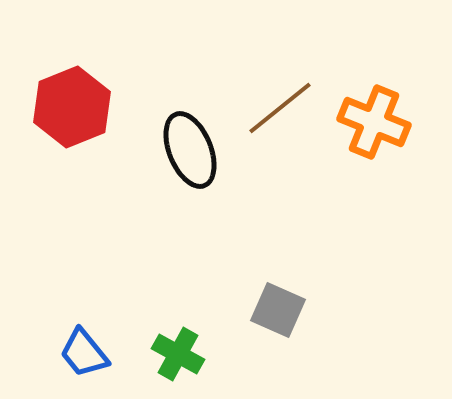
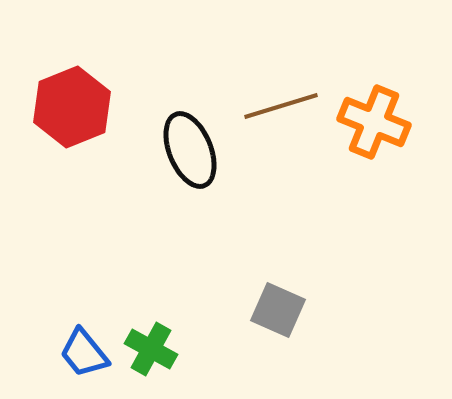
brown line: moved 1 px right, 2 px up; rotated 22 degrees clockwise
green cross: moved 27 px left, 5 px up
